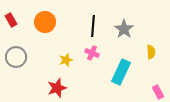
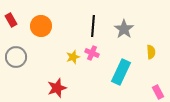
orange circle: moved 4 px left, 4 px down
yellow star: moved 7 px right, 3 px up
